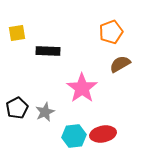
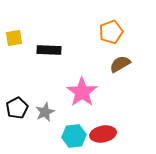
yellow square: moved 3 px left, 5 px down
black rectangle: moved 1 px right, 1 px up
pink star: moved 4 px down
